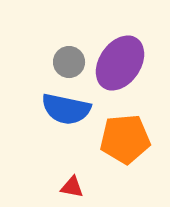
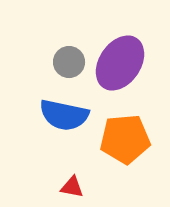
blue semicircle: moved 2 px left, 6 px down
